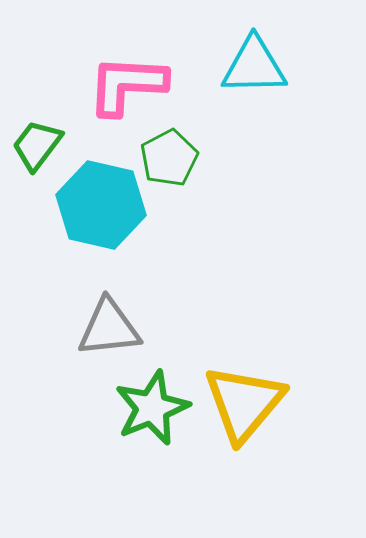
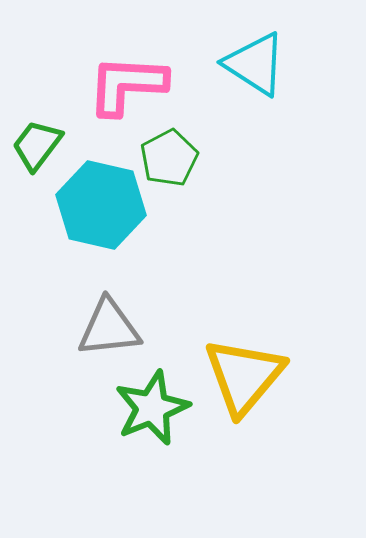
cyan triangle: moved 1 px right, 2 px up; rotated 34 degrees clockwise
yellow triangle: moved 27 px up
